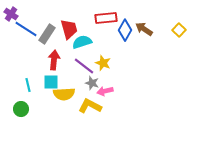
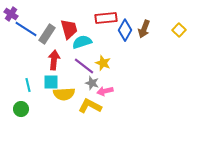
brown arrow: rotated 102 degrees counterclockwise
